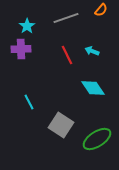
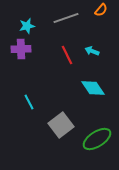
cyan star: rotated 21 degrees clockwise
gray square: rotated 20 degrees clockwise
